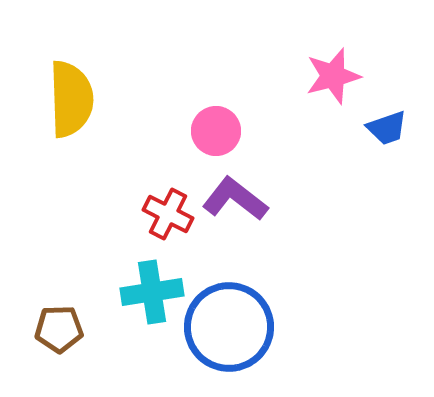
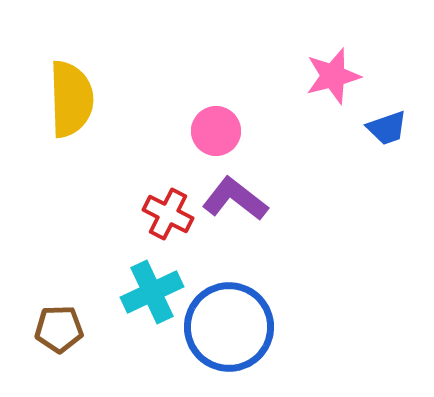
cyan cross: rotated 16 degrees counterclockwise
